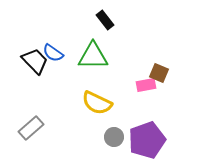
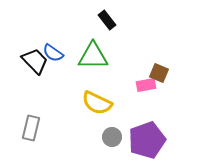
black rectangle: moved 2 px right
gray rectangle: rotated 35 degrees counterclockwise
gray circle: moved 2 px left
